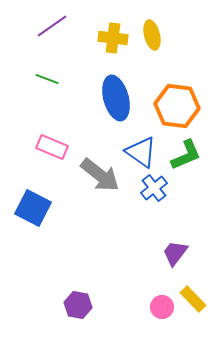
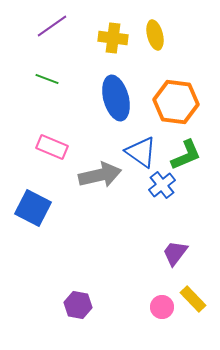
yellow ellipse: moved 3 px right
orange hexagon: moved 1 px left, 4 px up
gray arrow: rotated 51 degrees counterclockwise
blue cross: moved 8 px right, 3 px up
